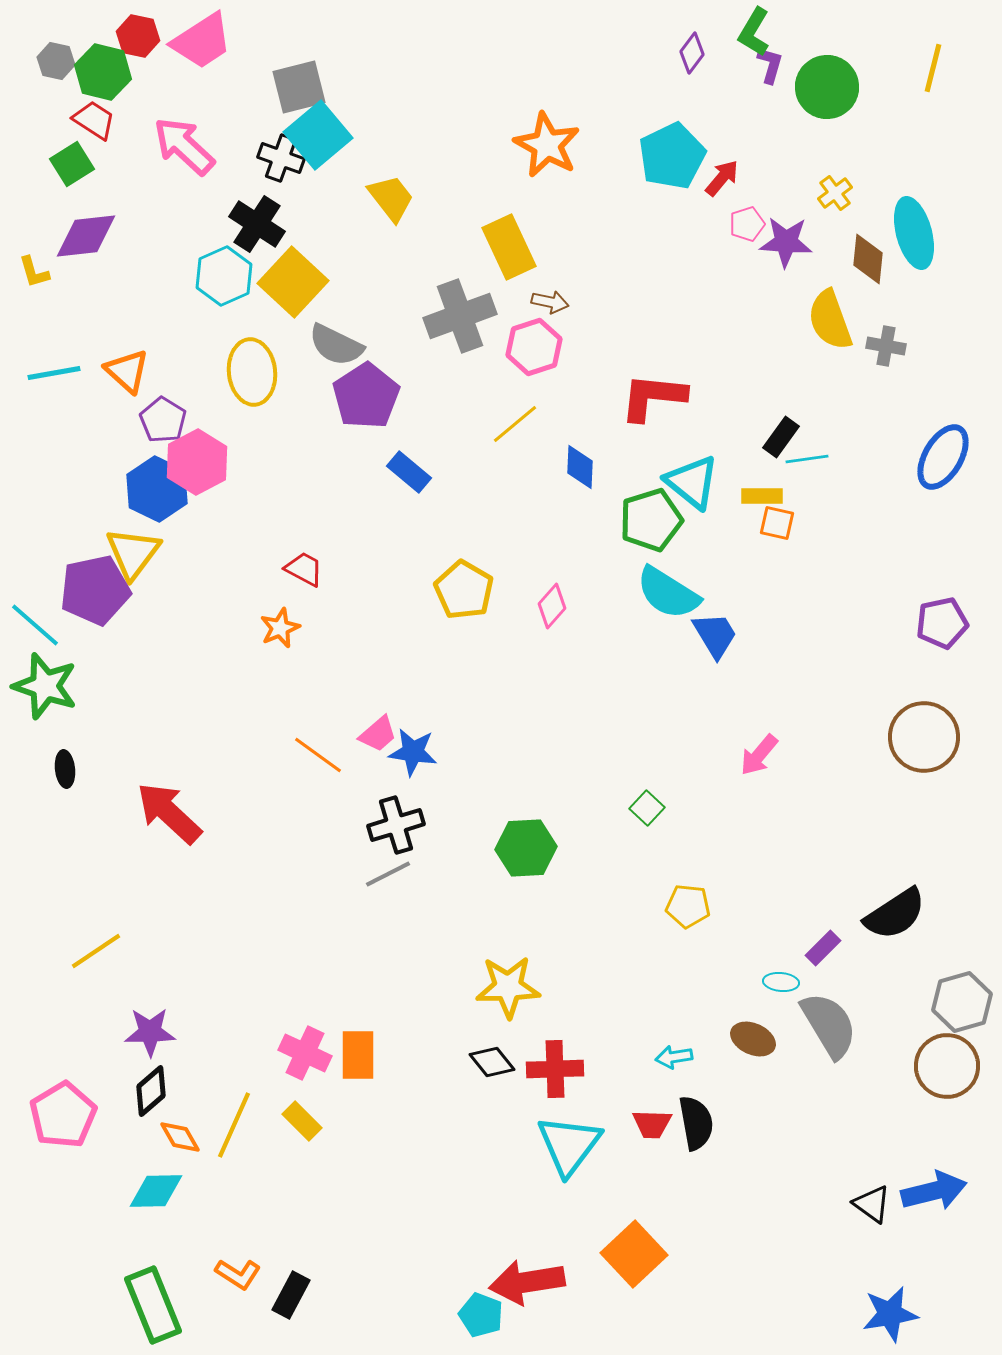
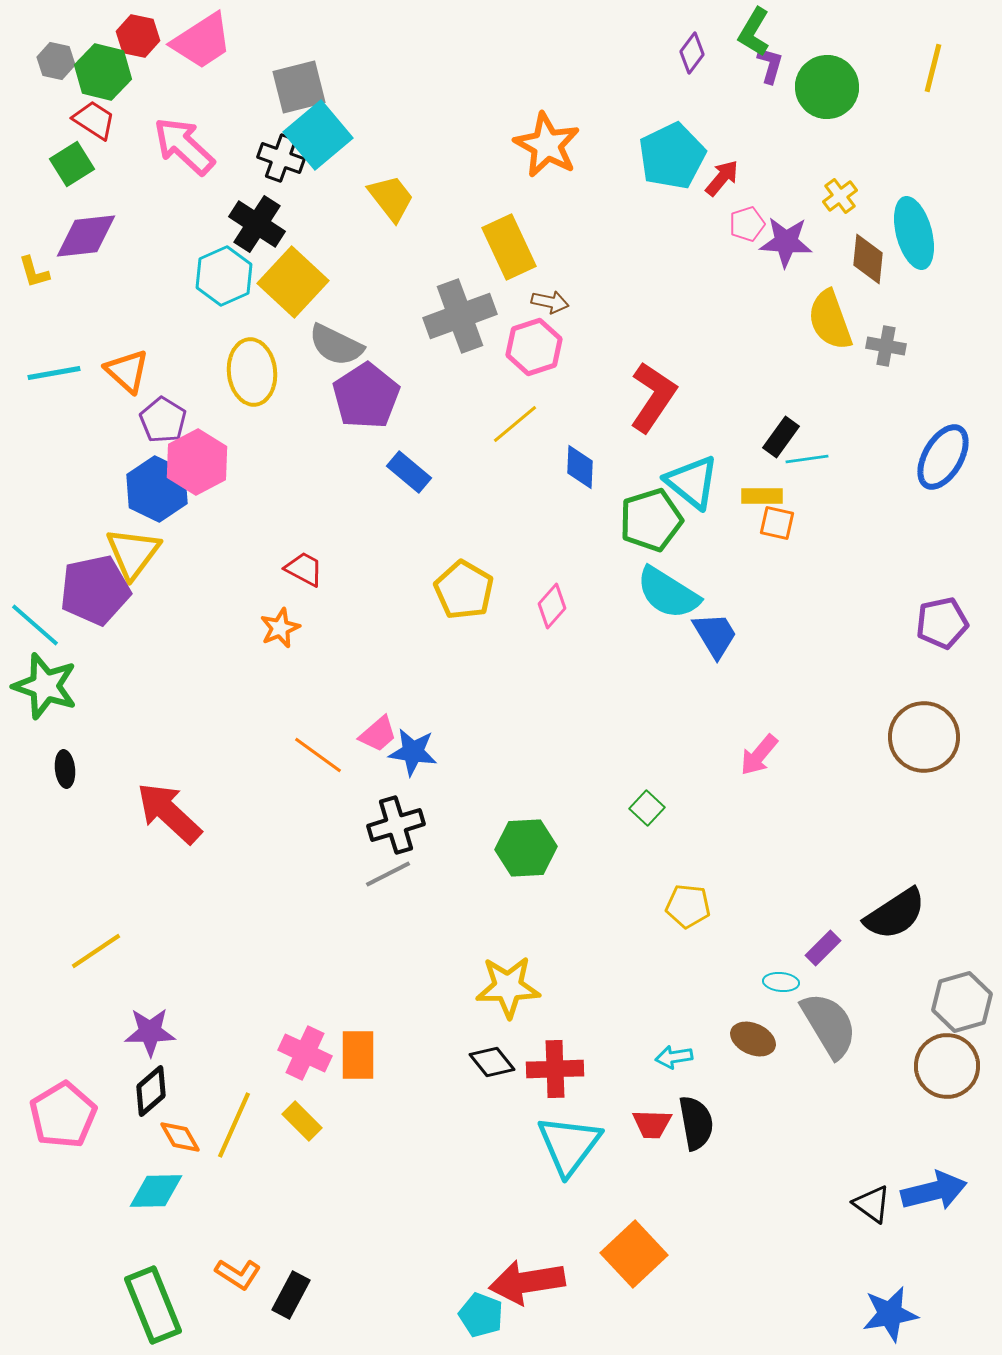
yellow cross at (835, 193): moved 5 px right, 3 px down
red L-shape at (653, 397): rotated 118 degrees clockwise
